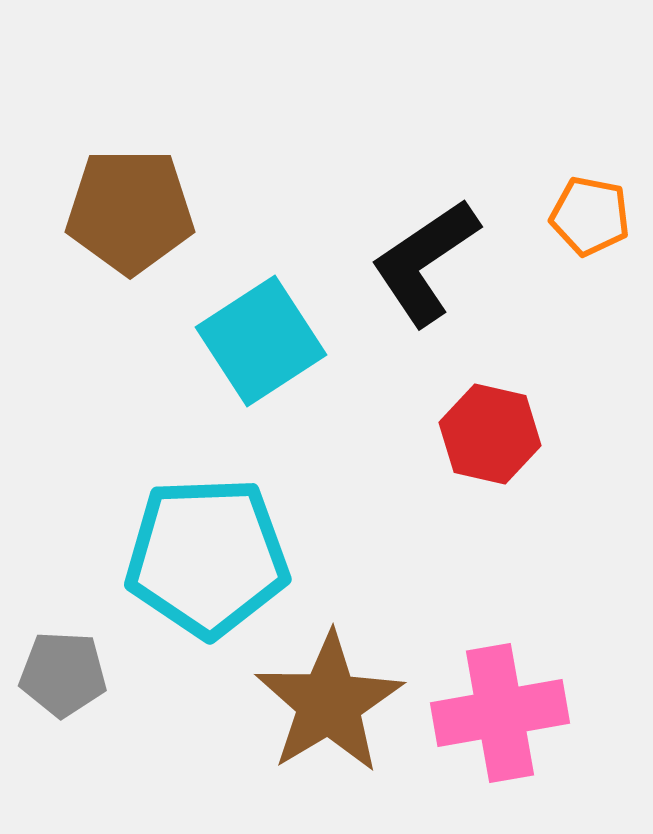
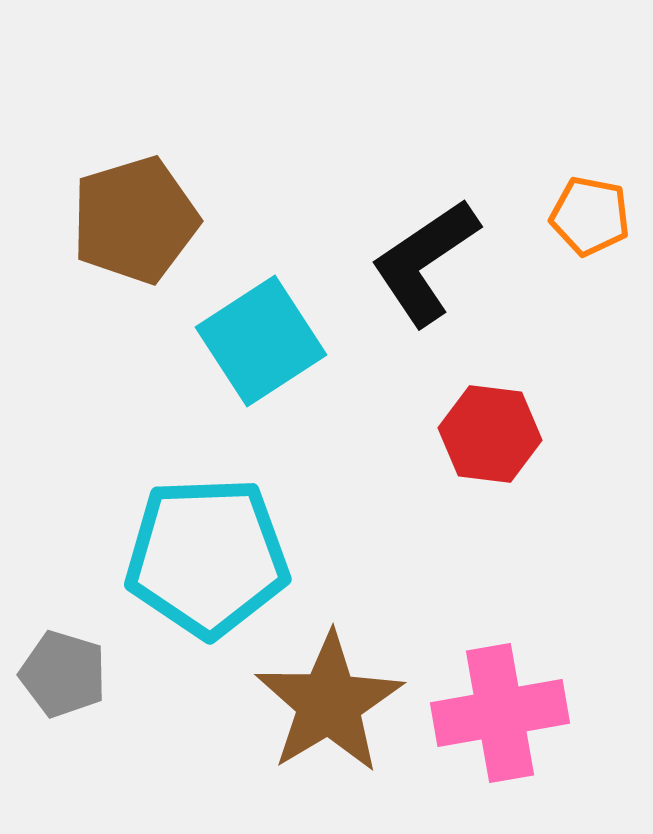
brown pentagon: moved 5 px right, 9 px down; rotated 17 degrees counterclockwise
red hexagon: rotated 6 degrees counterclockwise
gray pentagon: rotated 14 degrees clockwise
